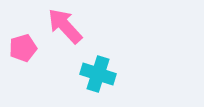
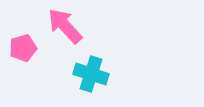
cyan cross: moved 7 px left
